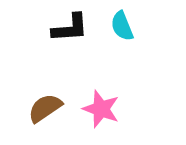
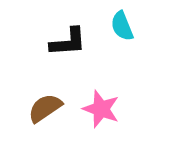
black L-shape: moved 2 px left, 14 px down
